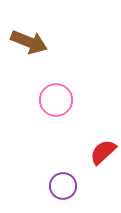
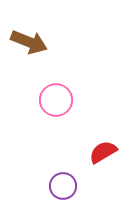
red semicircle: rotated 12 degrees clockwise
